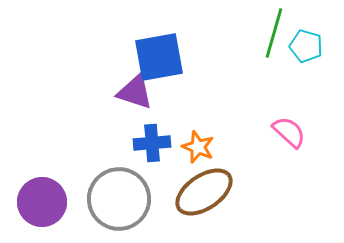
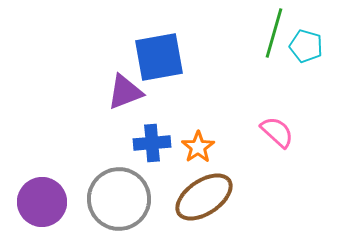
purple triangle: moved 10 px left; rotated 39 degrees counterclockwise
pink semicircle: moved 12 px left
orange star: rotated 16 degrees clockwise
brown ellipse: moved 5 px down
